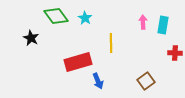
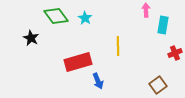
pink arrow: moved 3 px right, 12 px up
yellow line: moved 7 px right, 3 px down
red cross: rotated 24 degrees counterclockwise
brown square: moved 12 px right, 4 px down
